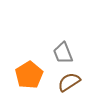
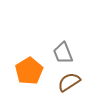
orange pentagon: moved 4 px up
